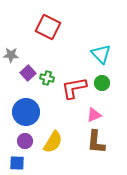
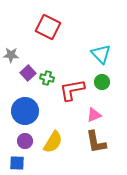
green circle: moved 1 px up
red L-shape: moved 2 px left, 2 px down
blue circle: moved 1 px left, 1 px up
brown L-shape: rotated 15 degrees counterclockwise
